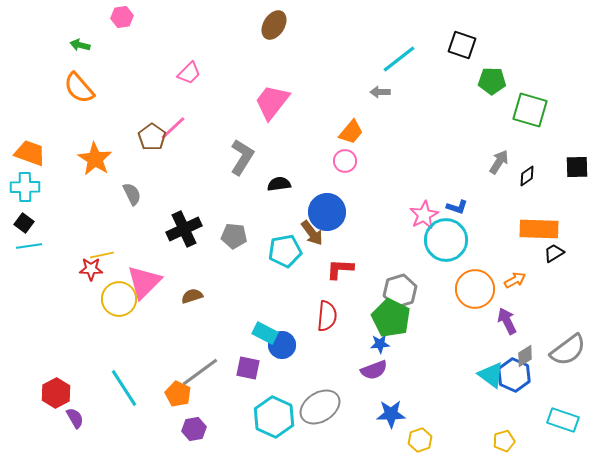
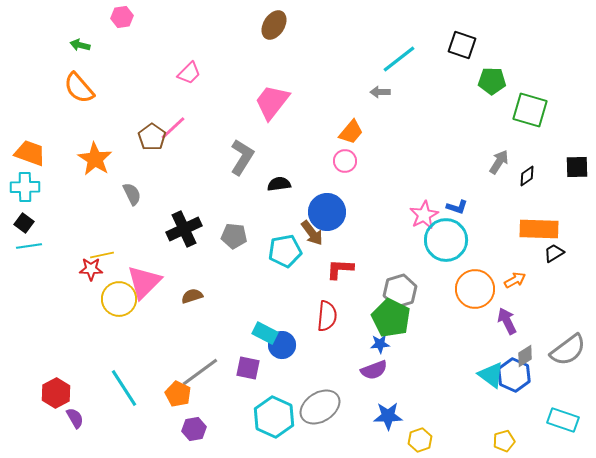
blue star at (391, 414): moved 3 px left, 2 px down
